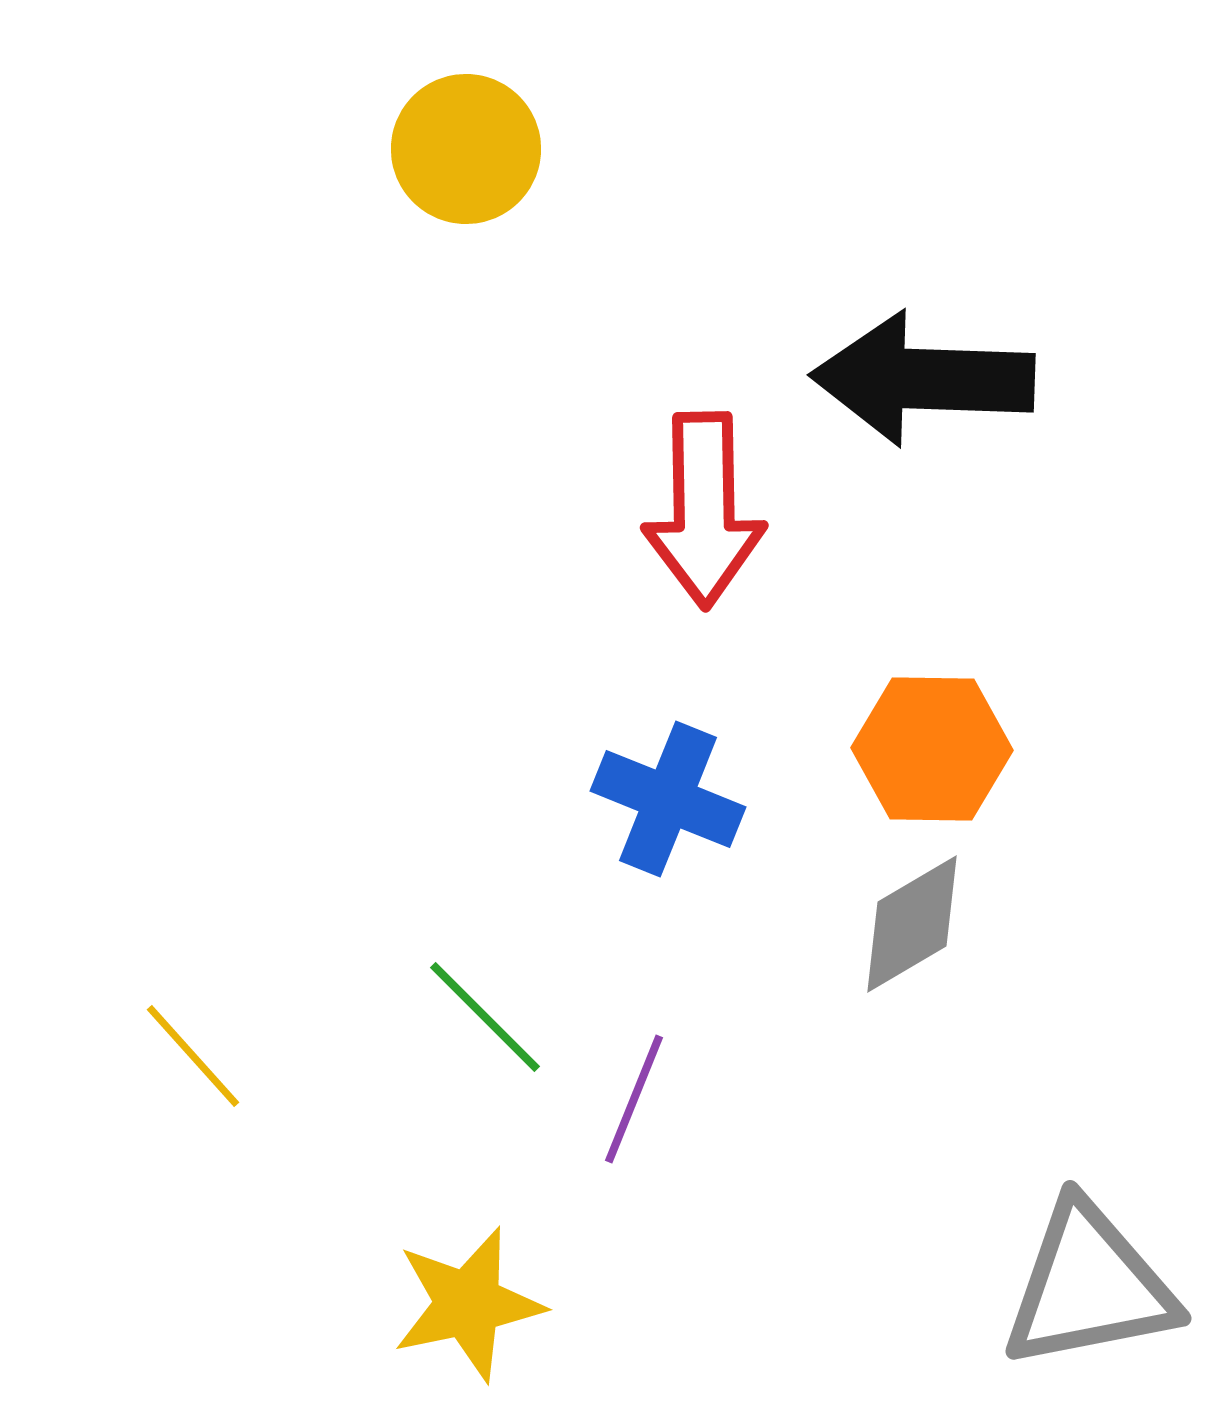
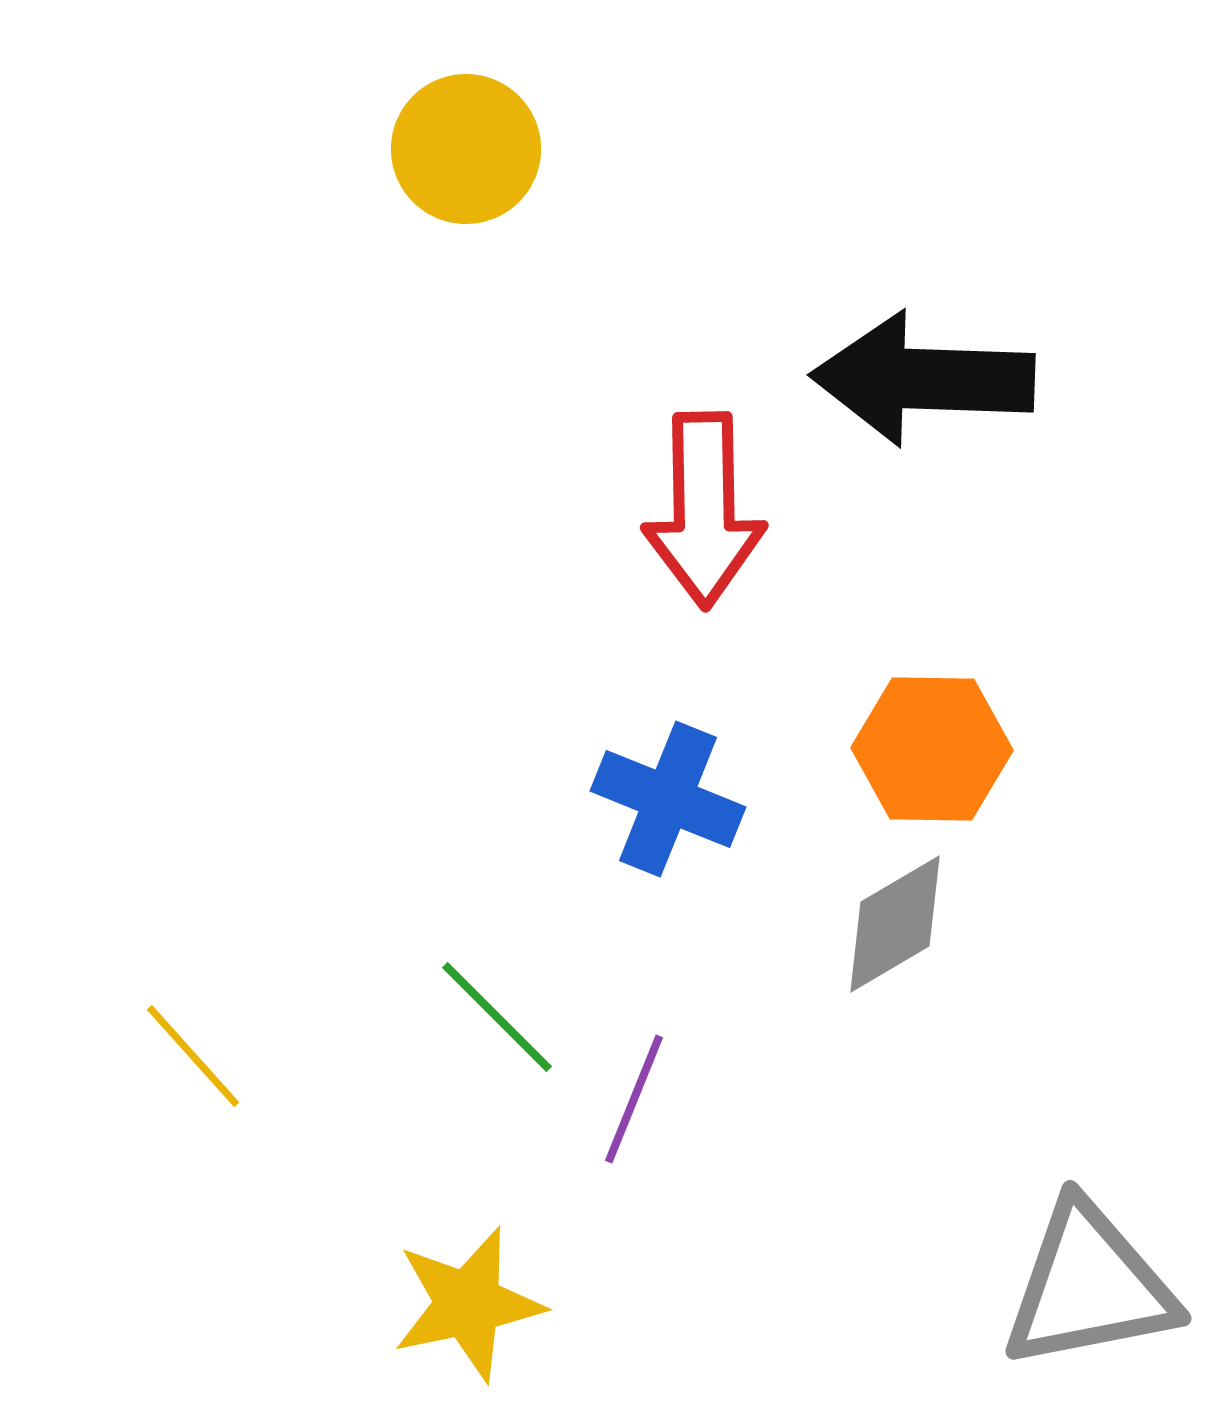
gray diamond: moved 17 px left
green line: moved 12 px right
